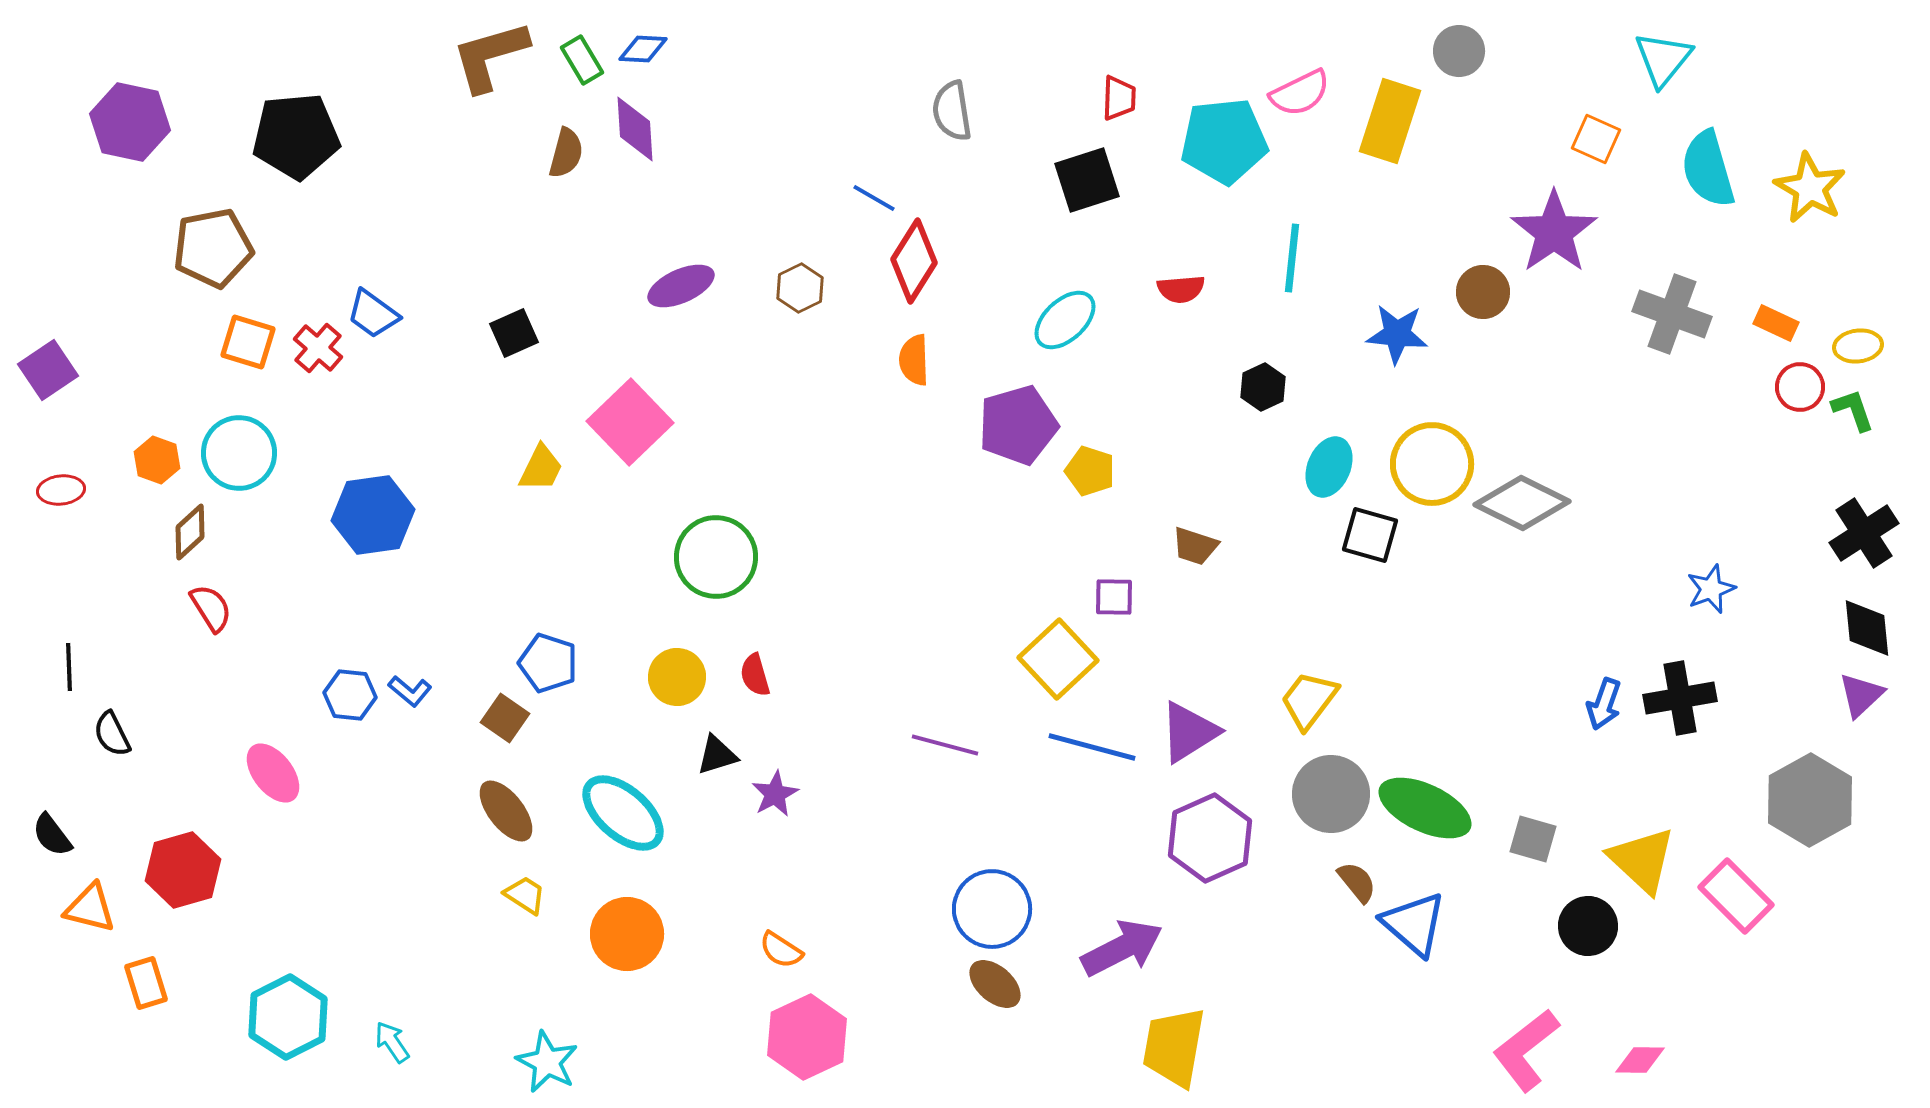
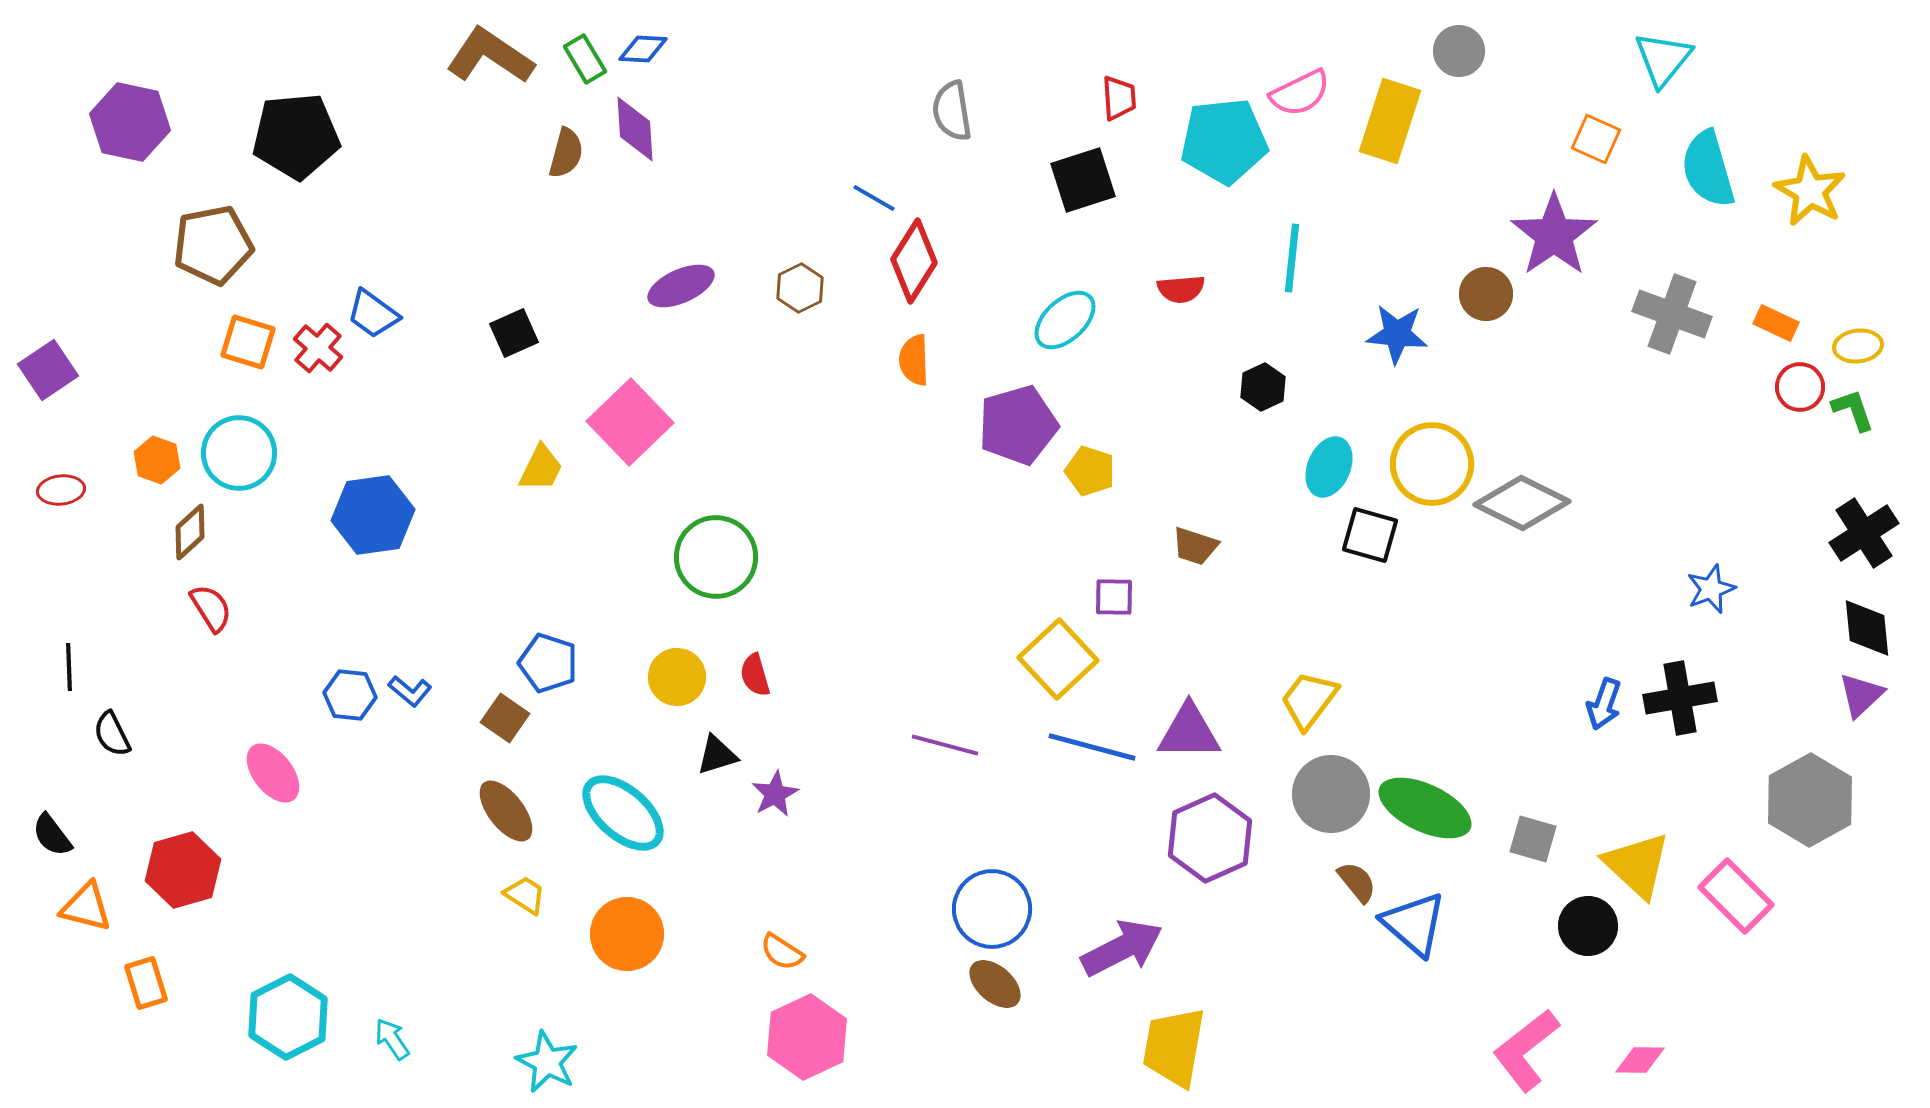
brown L-shape at (490, 56): rotated 50 degrees clockwise
green rectangle at (582, 60): moved 3 px right, 1 px up
red trapezoid at (1119, 98): rotated 6 degrees counterclockwise
black square at (1087, 180): moved 4 px left
yellow star at (1810, 188): moved 3 px down
purple star at (1554, 232): moved 3 px down
brown pentagon at (213, 248): moved 3 px up
brown circle at (1483, 292): moved 3 px right, 2 px down
purple triangle at (1189, 732): rotated 32 degrees clockwise
yellow triangle at (1642, 860): moved 5 px left, 5 px down
orange triangle at (90, 908): moved 4 px left, 1 px up
orange semicircle at (781, 950): moved 1 px right, 2 px down
cyan arrow at (392, 1042): moved 3 px up
